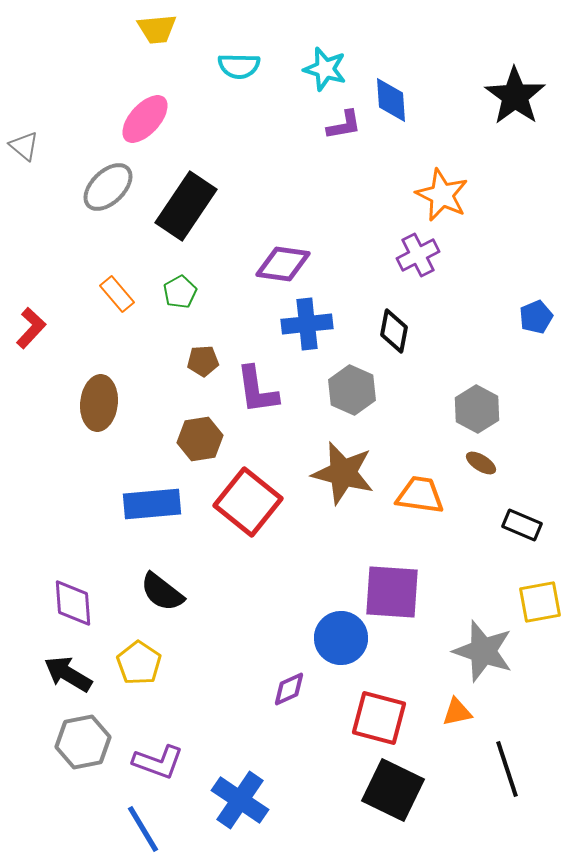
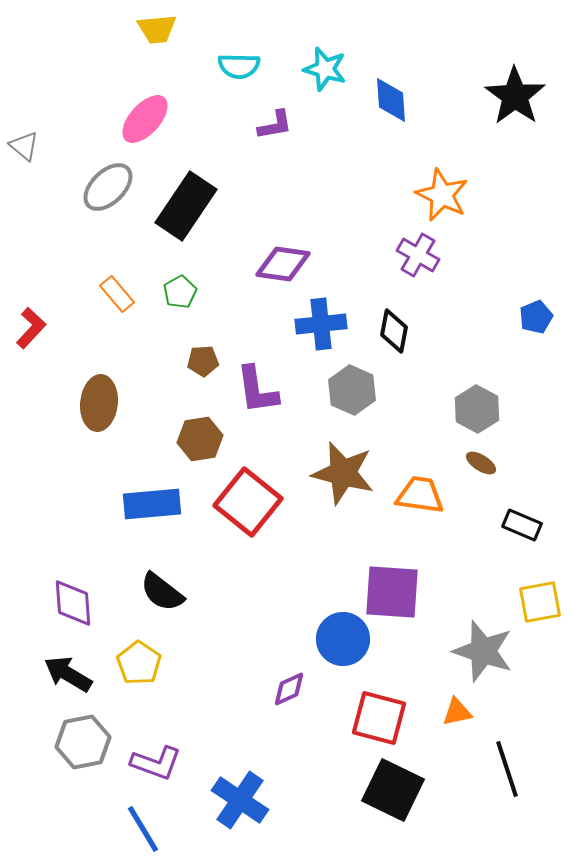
purple L-shape at (344, 125): moved 69 px left
purple cross at (418, 255): rotated 33 degrees counterclockwise
blue cross at (307, 324): moved 14 px right
blue circle at (341, 638): moved 2 px right, 1 px down
purple L-shape at (158, 762): moved 2 px left, 1 px down
